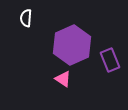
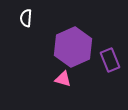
purple hexagon: moved 1 px right, 2 px down
pink triangle: rotated 18 degrees counterclockwise
